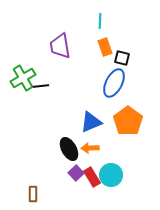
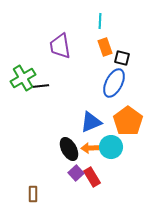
cyan circle: moved 28 px up
